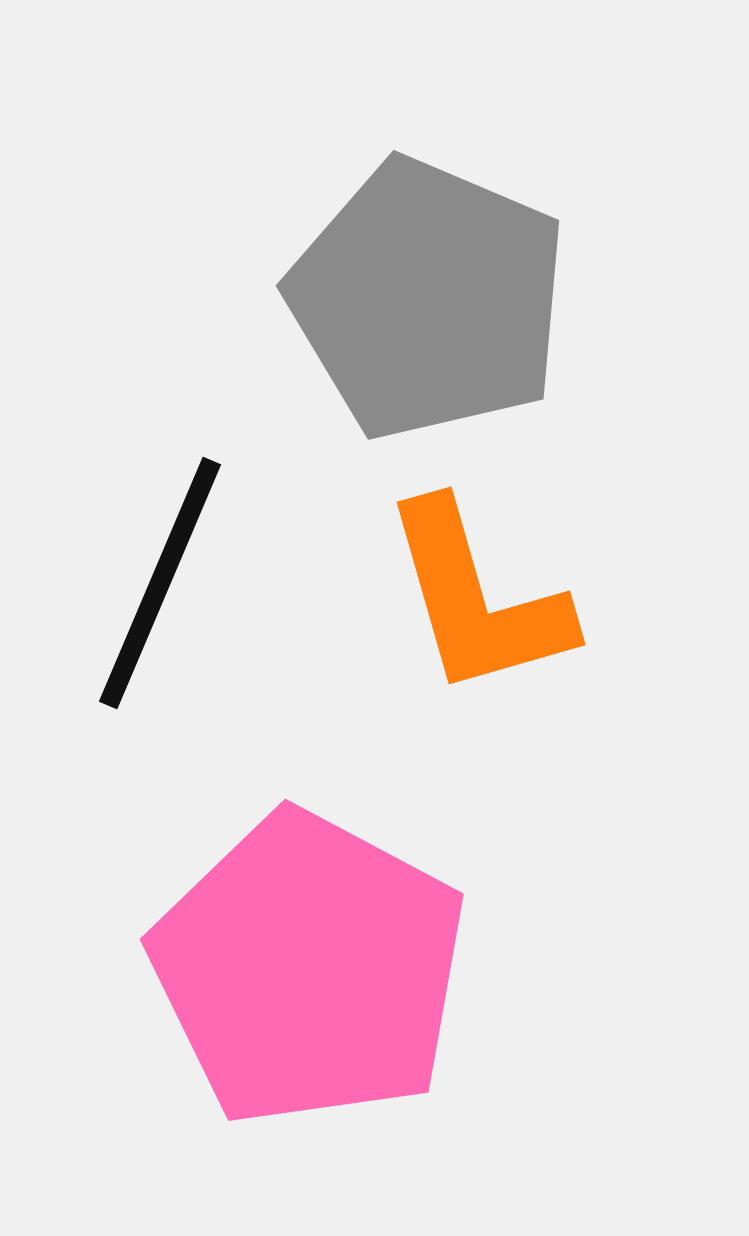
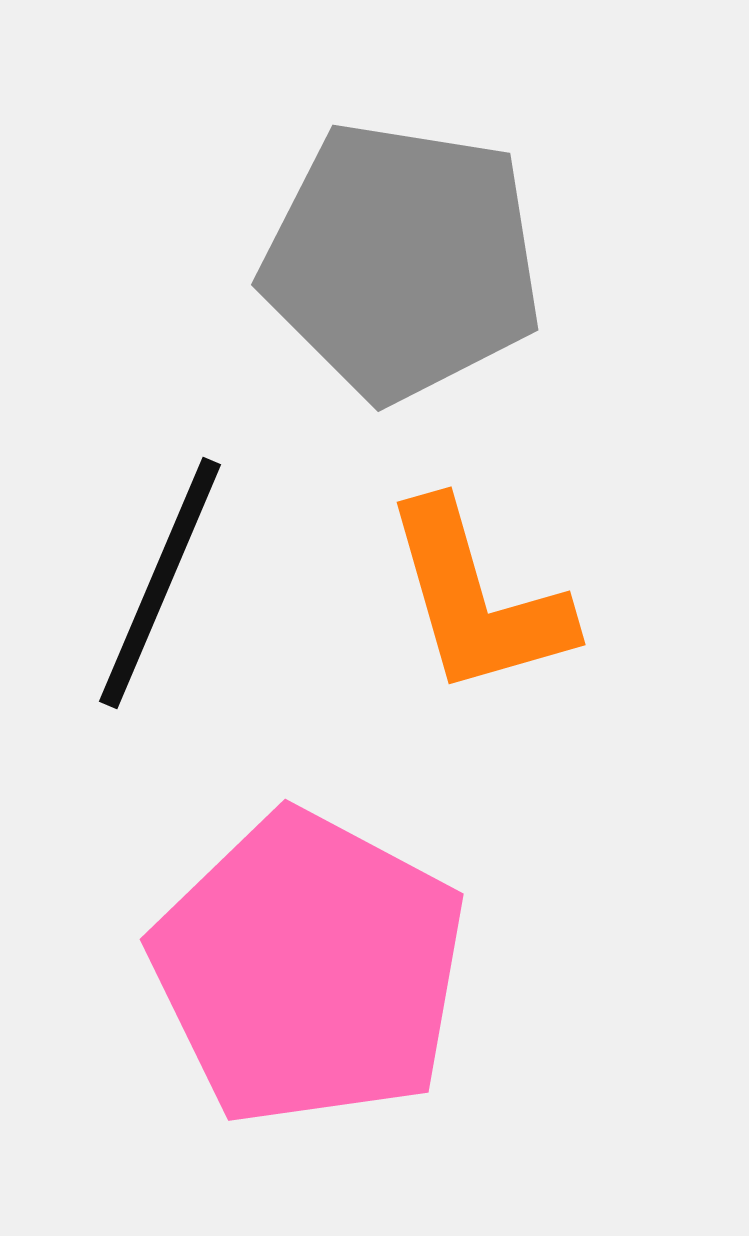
gray pentagon: moved 26 px left, 38 px up; rotated 14 degrees counterclockwise
